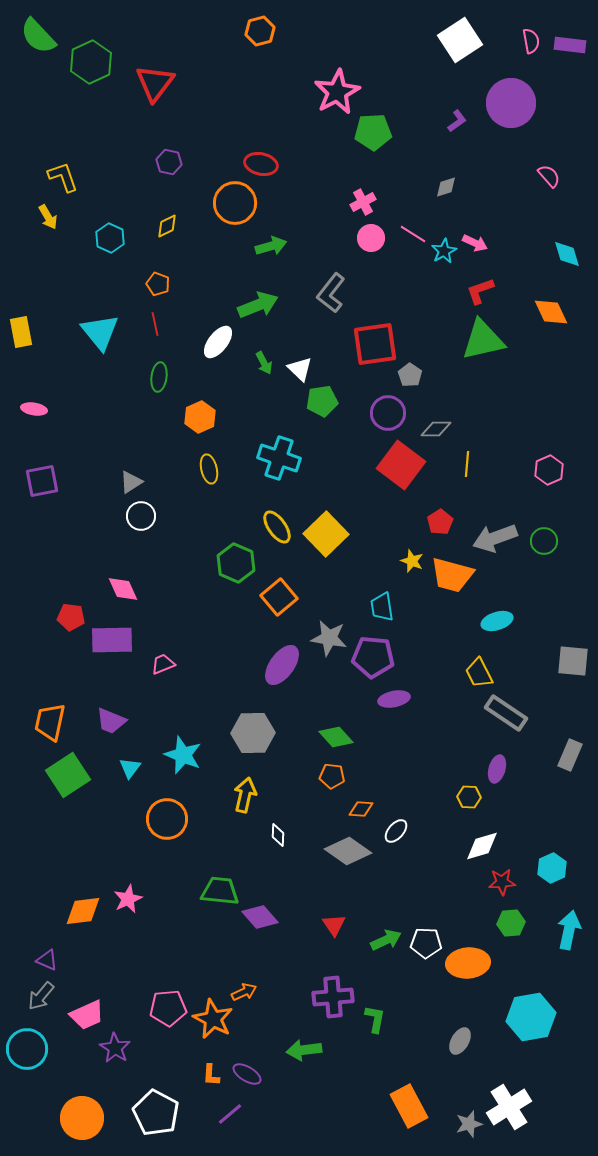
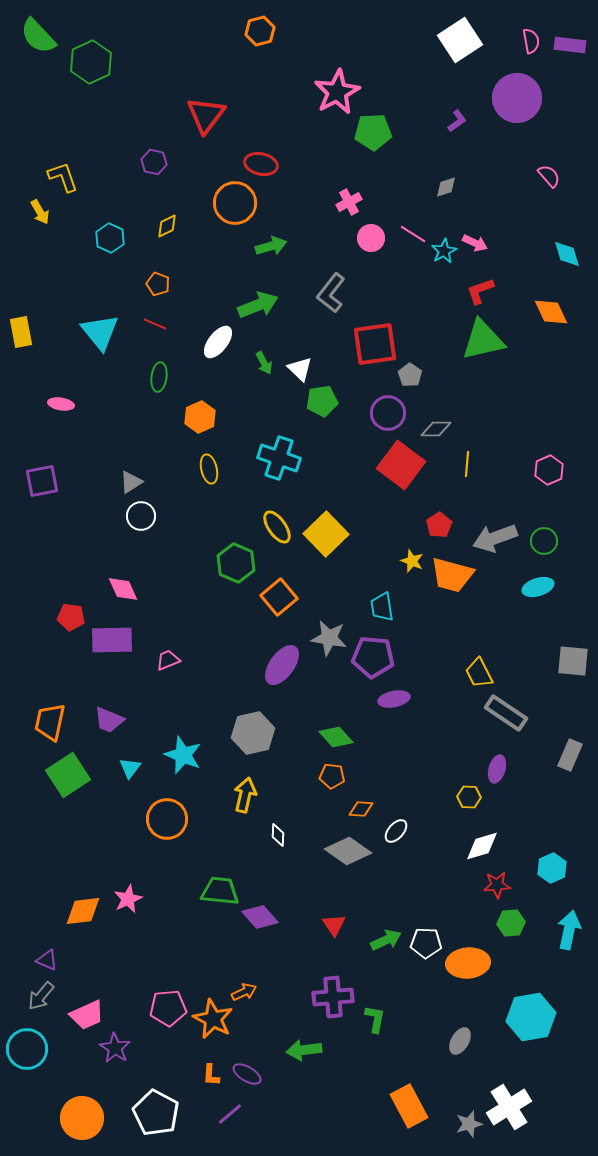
red triangle at (155, 83): moved 51 px right, 32 px down
purple circle at (511, 103): moved 6 px right, 5 px up
purple hexagon at (169, 162): moved 15 px left
pink cross at (363, 202): moved 14 px left
yellow arrow at (48, 217): moved 8 px left, 5 px up
red line at (155, 324): rotated 55 degrees counterclockwise
pink ellipse at (34, 409): moved 27 px right, 5 px up
red pentagon at (440, 522): moved 1 px left, 3 px down
cyan ellipse at (497, 621): moved 41 px right, 34 px up
pink trapezoid at (163, 664): moved 5 px right, 4 px up
purple trapezoid at (111, 721): moved 2 px left, 1 px up
gray hexagon at (253, 733): rotated 12 degrees counterclockwise
red star at (502, 882): moved 5 px left, 3 px down
